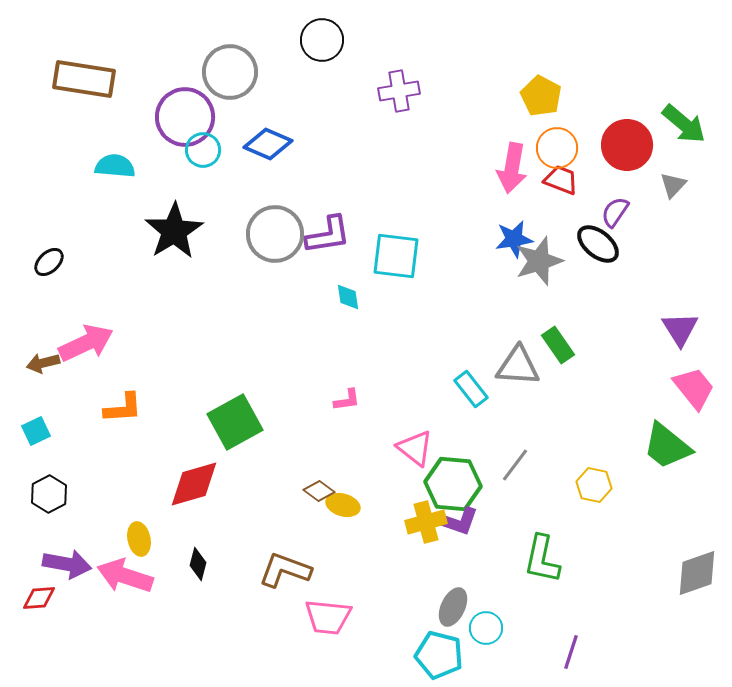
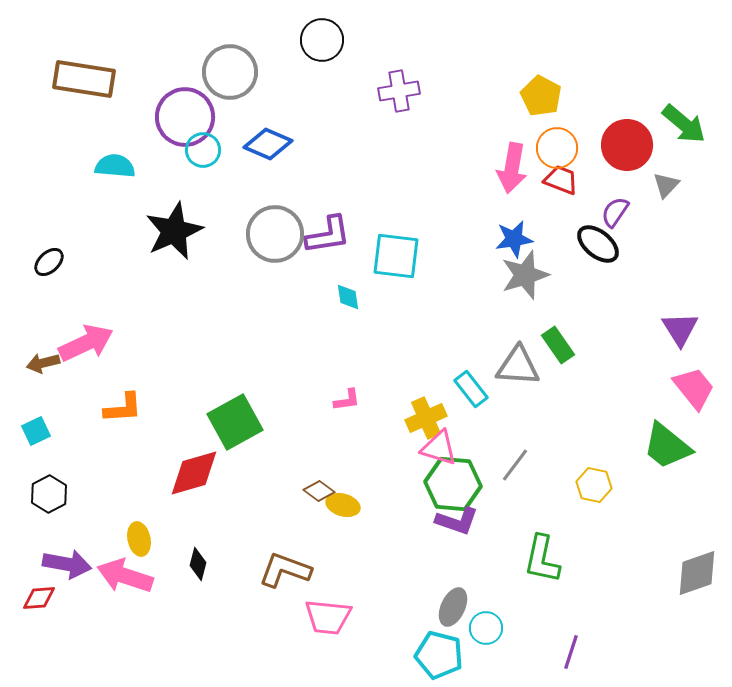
gray triangle at (673, 185): moved 7 px left
black star at (174, 231): rotated 8 degrees clockwise
gray star at (539, 261): moved 14 px left, 14 px down
pink triangle at (415, 448): moved 24 px right; rotated 21 degrees counterclockwise
red diamond at (194, 484): moved 11 px up
yellow cross at (426, 522): moved 104 px up; rotated 9 degrees counterclockwise
